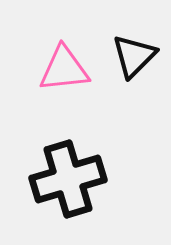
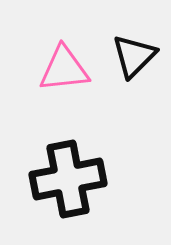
black cross: rotated 6 degrees clockwise
